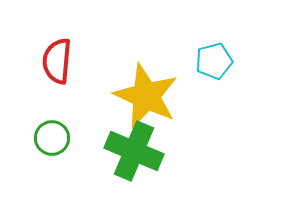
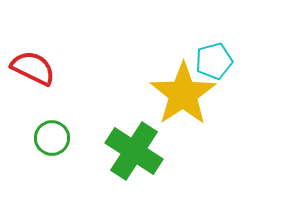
red semicircle: moved 24 px left, 7 px down; rotated 111 degrees clockwise
yellow star: moved 37 px right, 2 px up; rotated 14 degrees clockwise
green cross: rotated 10 degrees clockwise
